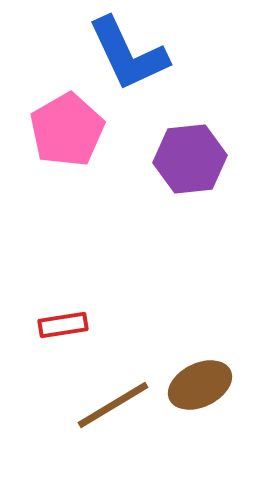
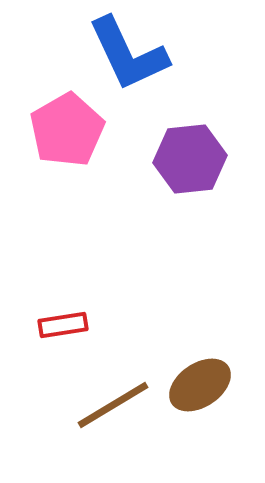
brown ellipse: rotated 8 degrees counterclockwise
